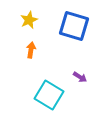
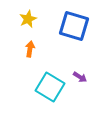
yellow star: moved 1 px left, 1 px up
orange arrow: moved 1 px left, 1 px up
cyan square: moved 1 px right, 8 px up
